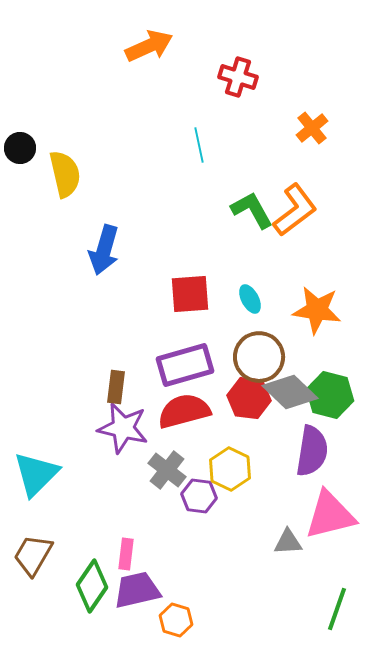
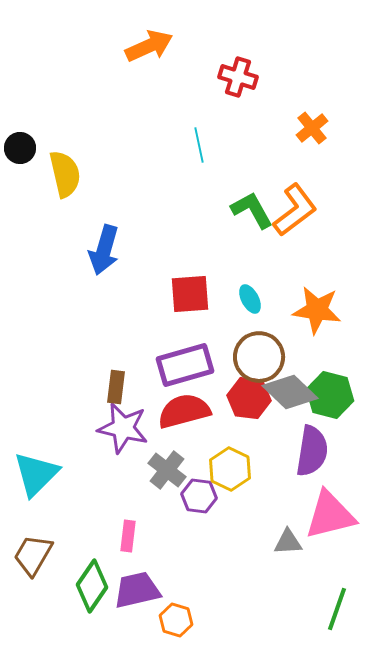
pink rectangle: moved 2 px right, 18 px up
